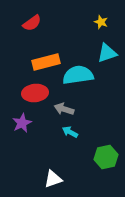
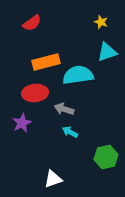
cyan triangle: moved 1 px up
